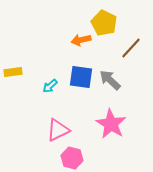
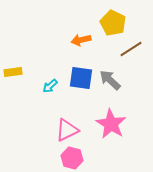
yellow pentagon: moved 9 px right
brown line: moved 1 px down; rotated 15 degrees clockwise
blue square: moved 1 px down
pink triangle: moved 9 px right
